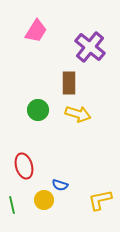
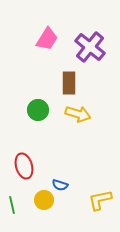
pink trapezoid: moved 11 px right, 8 px down
